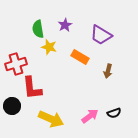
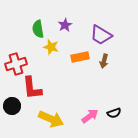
yellow star: moved 2 px right
orange rectangle: rotated 42 degrees counterclockwise
brown arrow: moved 4 px left, 10 px up
